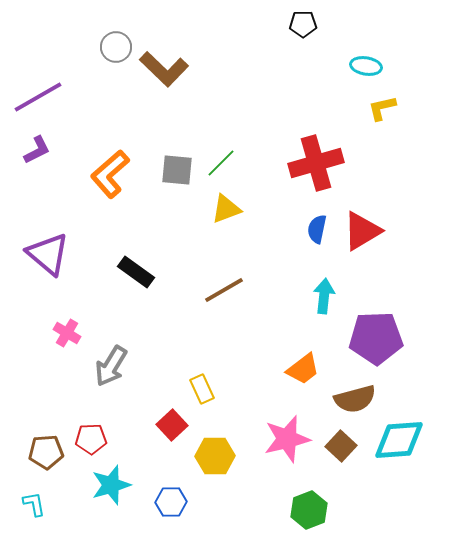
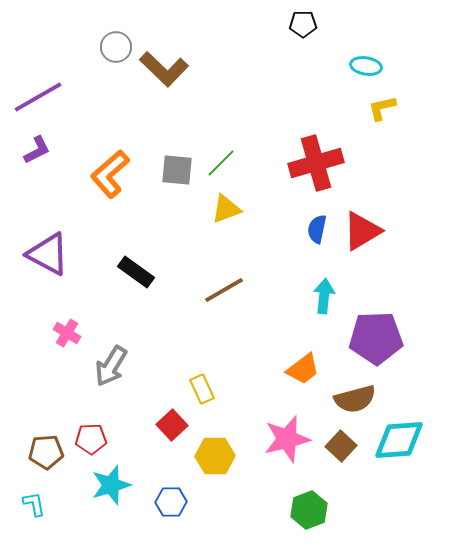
purple triangle: rotated 12 degrees counterclockwise
